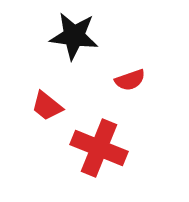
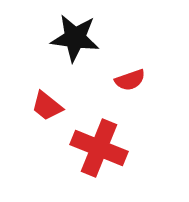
black star: moved 1 px right, 2 px down
